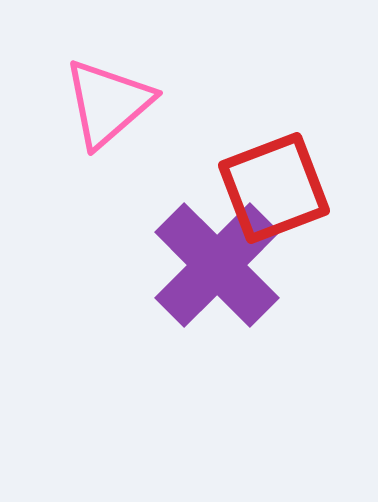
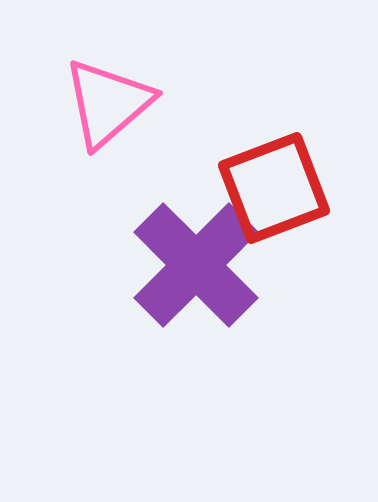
purple cross: moved 21 px left
